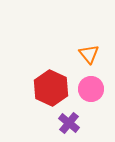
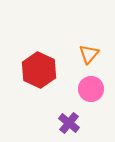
orange triangle: rotated 20 degrees clockwise
red hexagon: moved 12 px left, 18 px up
